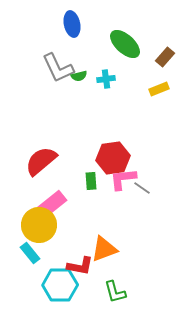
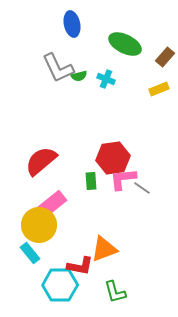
green ellipse: rotated 16 degrees counterclockwise
cyan cross: rotated 30 degrees clockwise
